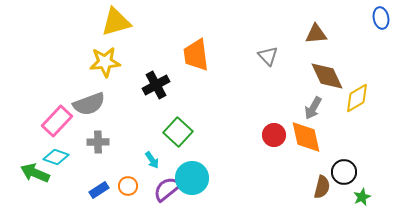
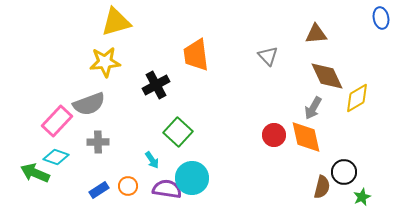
purple semicircle: rotated 48 degrees clockwise
